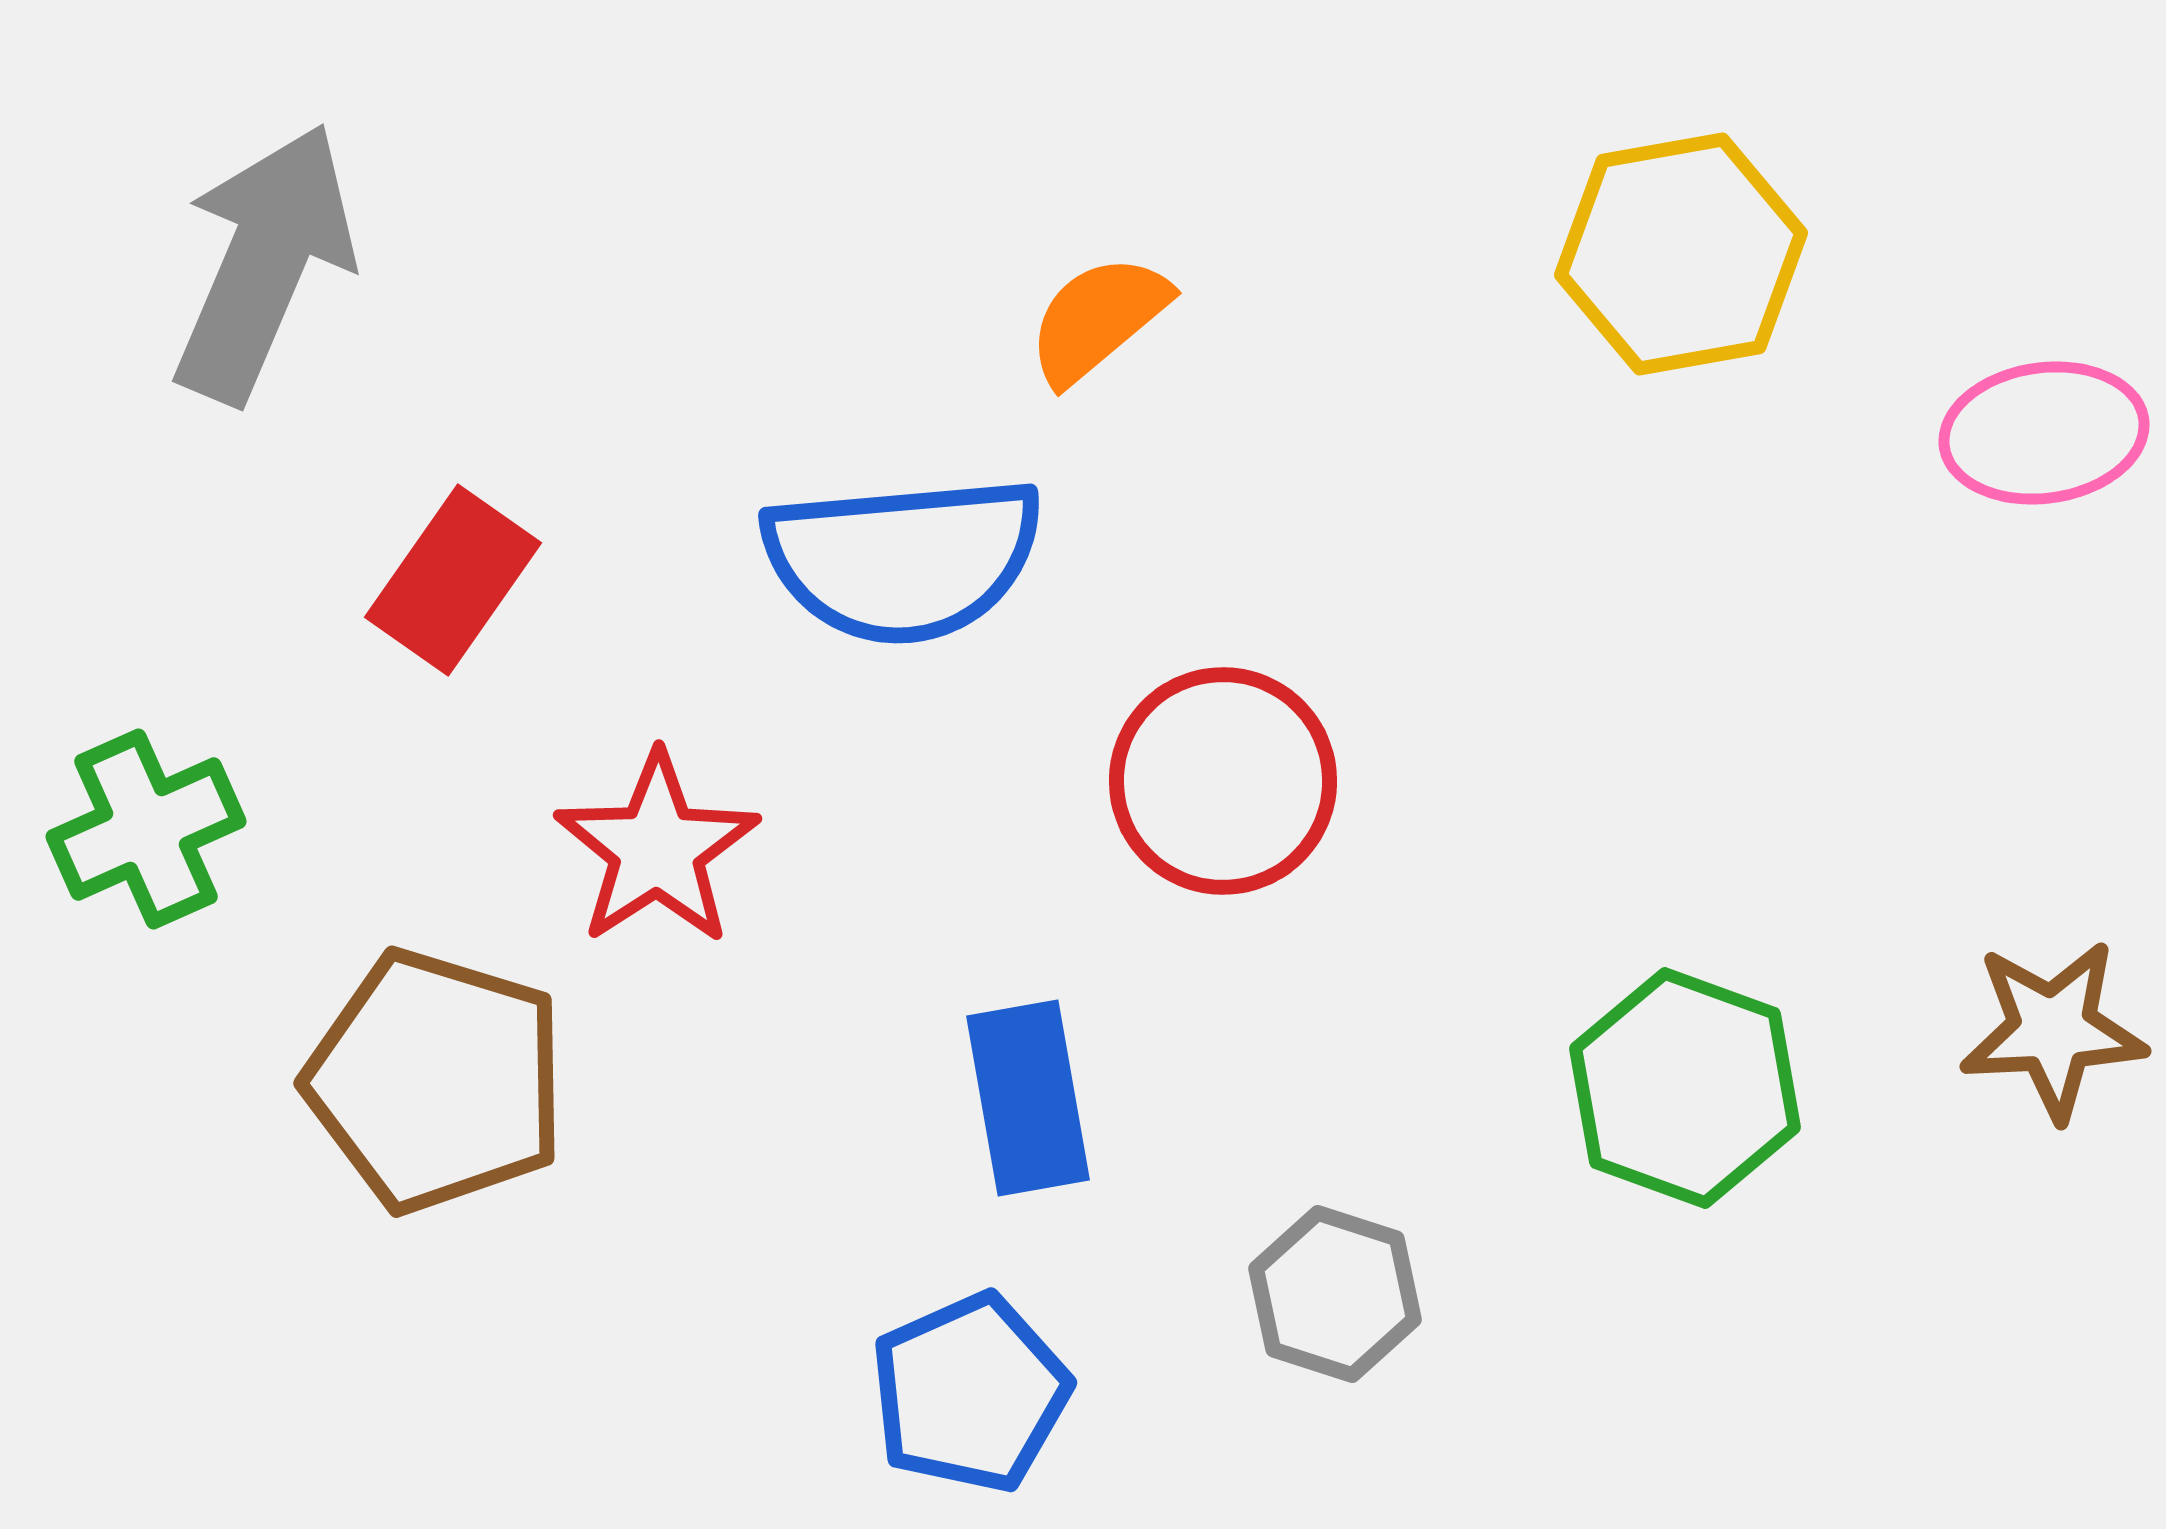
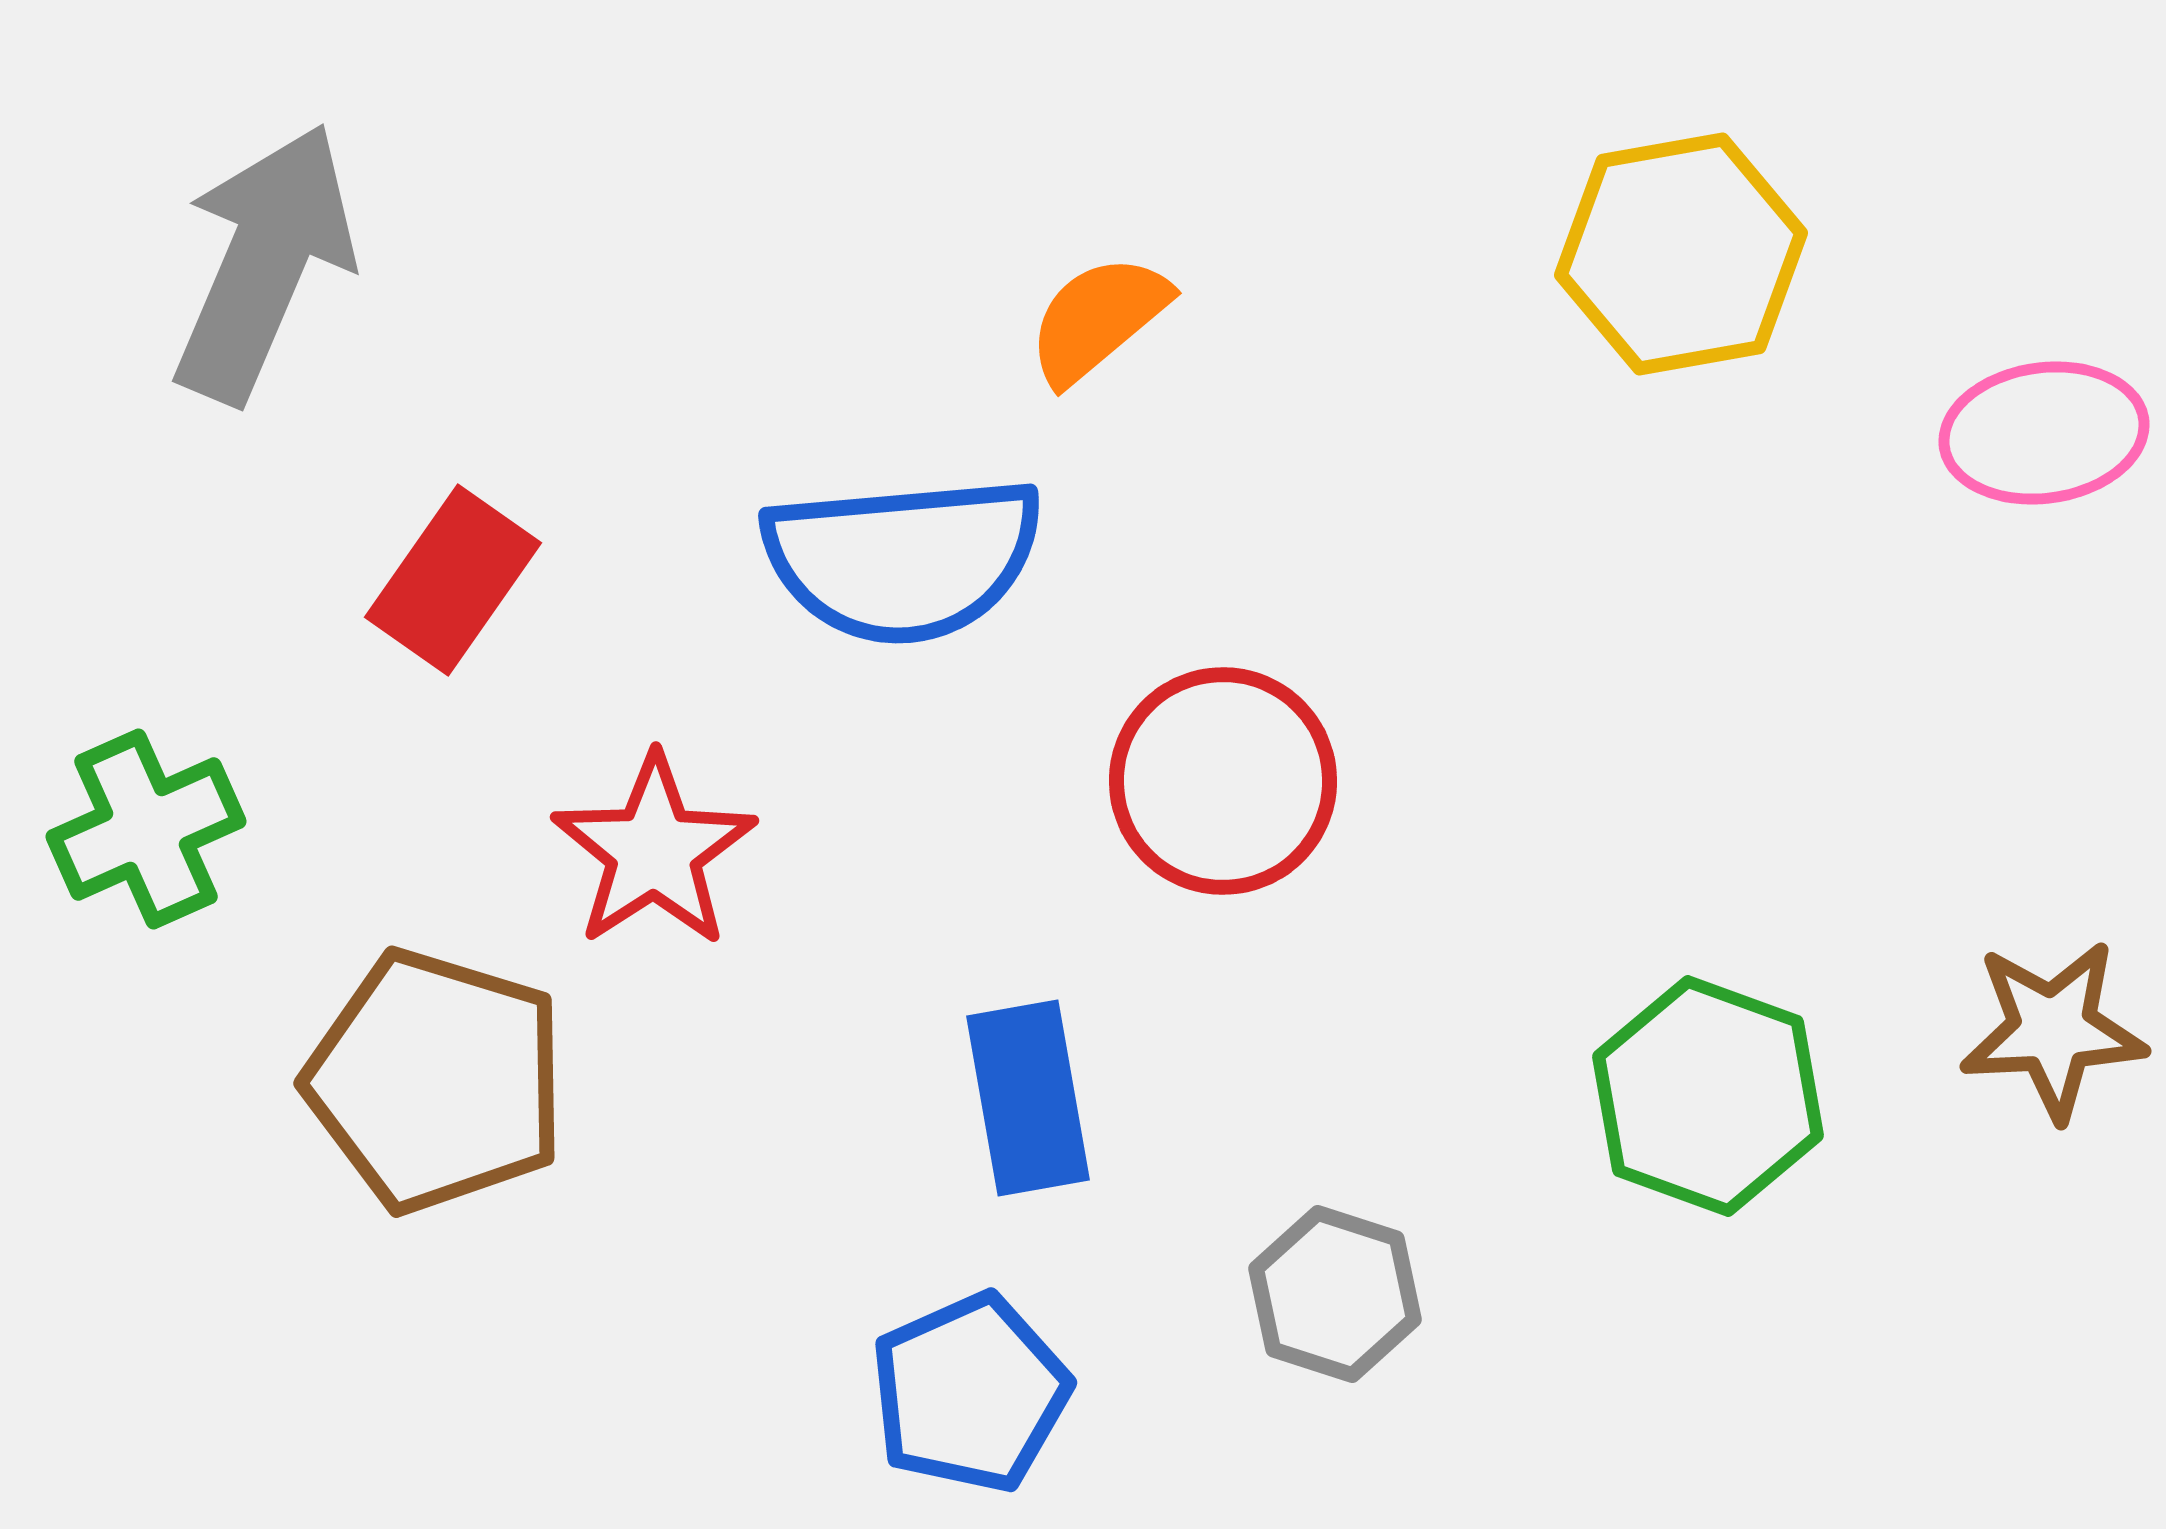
red star: moved 3 px left, 2 px down
green hexagon: moved 23 px right, 8 px down
